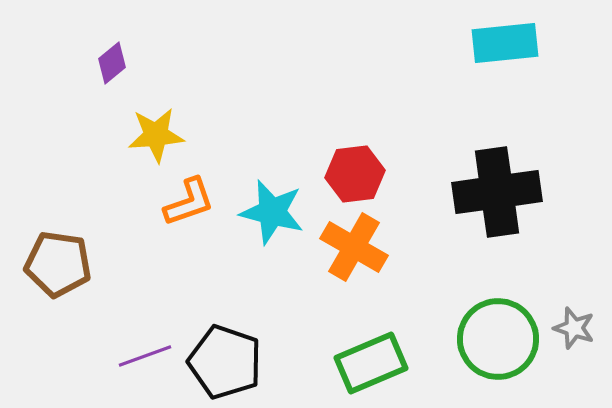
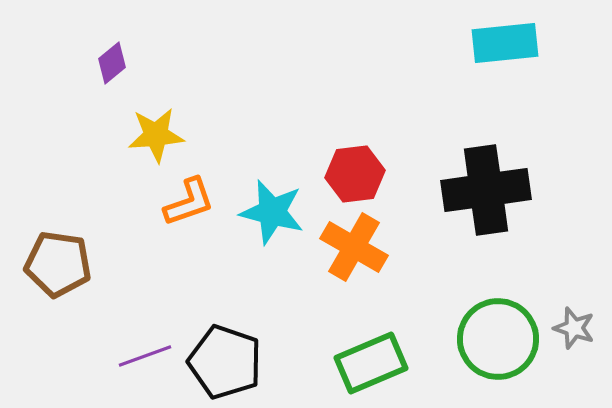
black cross: moved 11 px left, 2 px up
